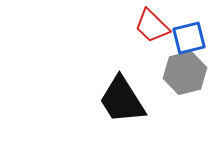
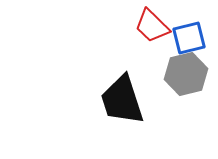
gray hexagon: moved 1 px right, 1 px down
black trapezoid: rotated 14 degrees clockwise
